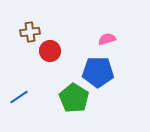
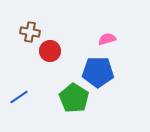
brown cross: rotated 18 degrees clockwise
